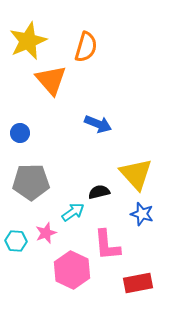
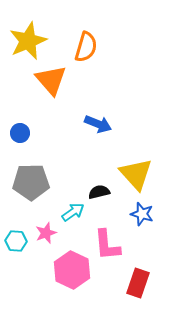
red rectangle: rotated 60 degrees counterclockwise
